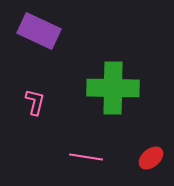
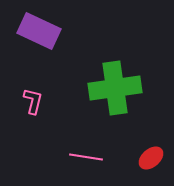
green cross: moved 2 px right; rotated 9 degrees counterclockwise
pink L-shape: moved 2 px left, 1 px up
